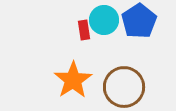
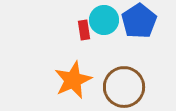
orange star: rotated 9 degrees clockwise
